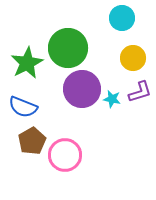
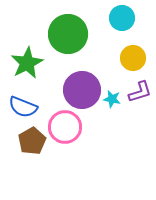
green circle: moved 14 px up
purple circle: moved 1 px down
pink circle: moved 28 px up
